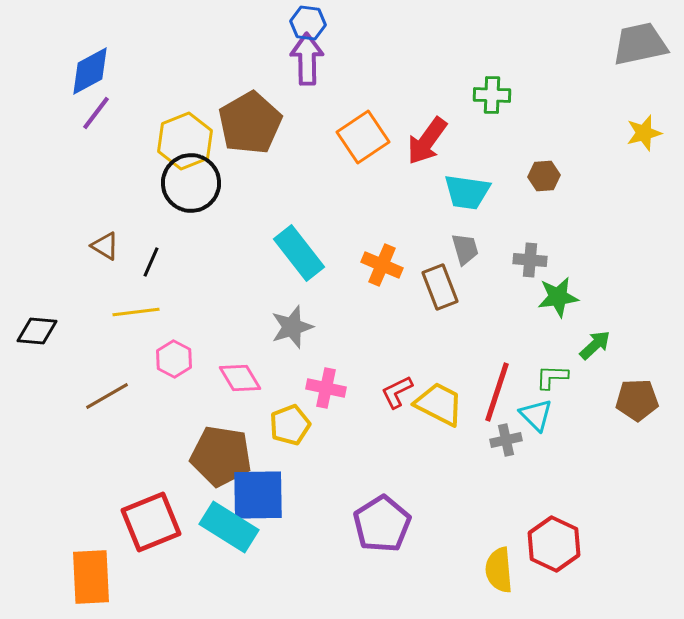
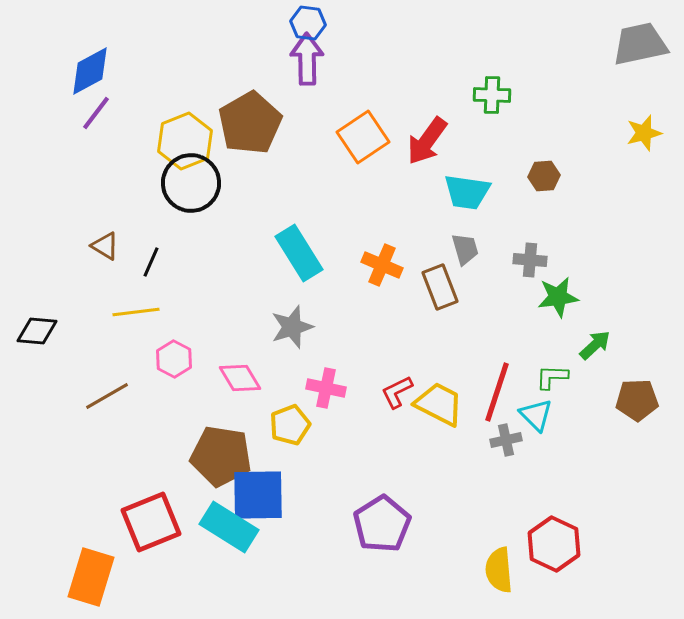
cyan rectangle at (299, 253): rotated 6 degrees clockwise
orange rectangle at (91, 577): rotated 20 degrees clockwise
